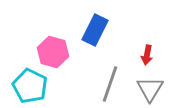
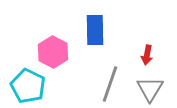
blue rectangle: rotated 28 degrees counterclockwise
pink hexagon: rotated 12 degrees clockwise
cyan pentagon: moved 2 px left
